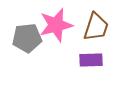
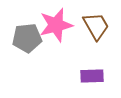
brown trapezoid: moved 1 px up; rotated 48 degrees counterclockwise
purple rectangle: moved 1 px right, 16 px down
